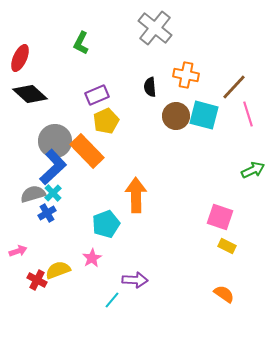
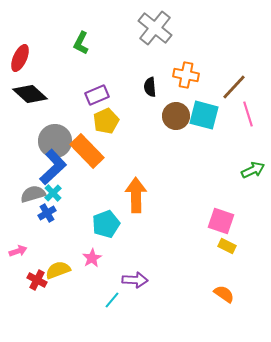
pink square: moved 1 px right, 4 px down
